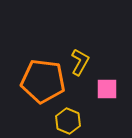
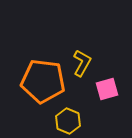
yellow L-shape: moved 2 px right, 1 px down
pink square: rotated 15 degrees counterclockwise
